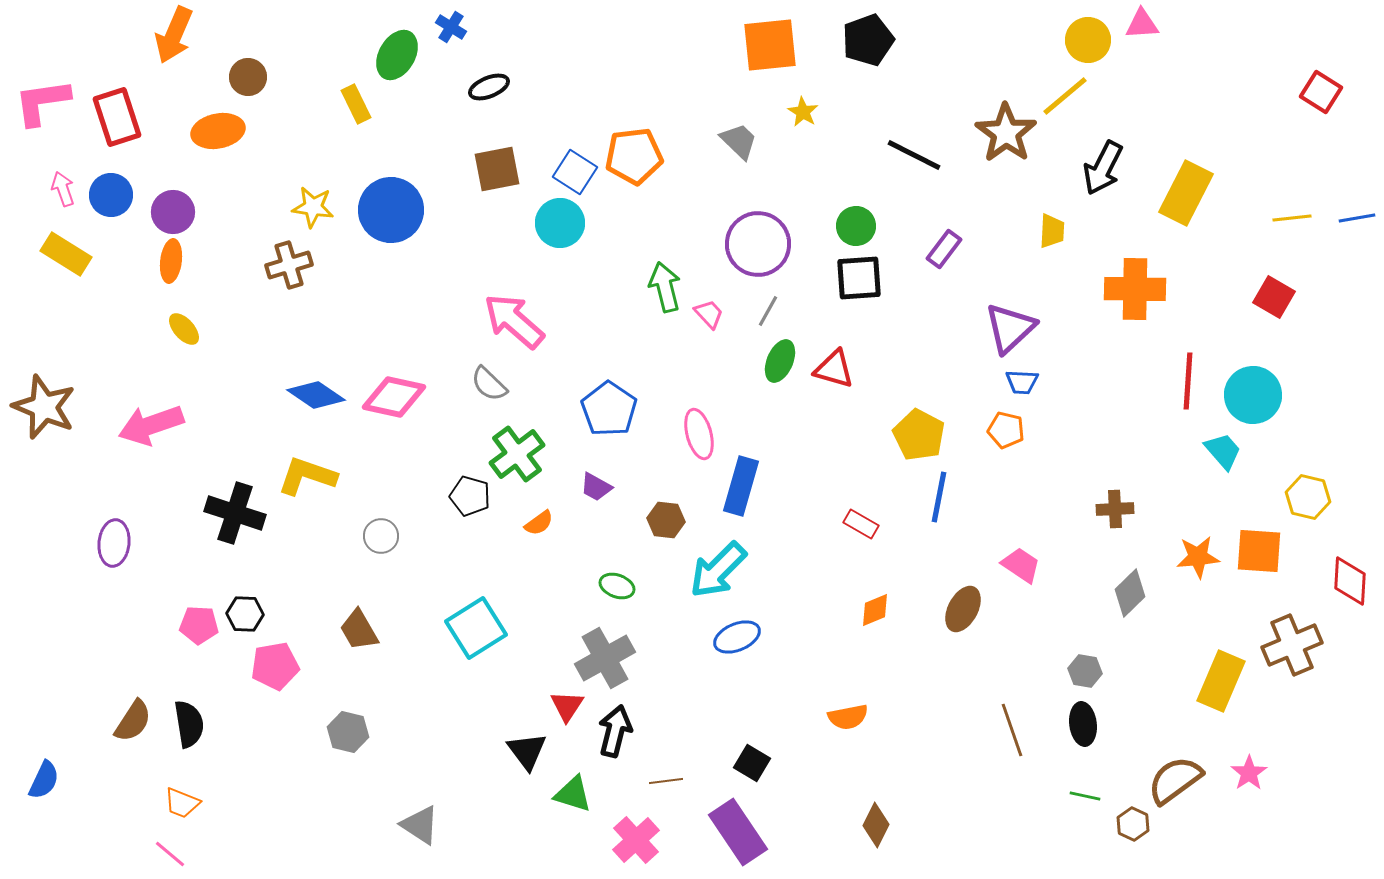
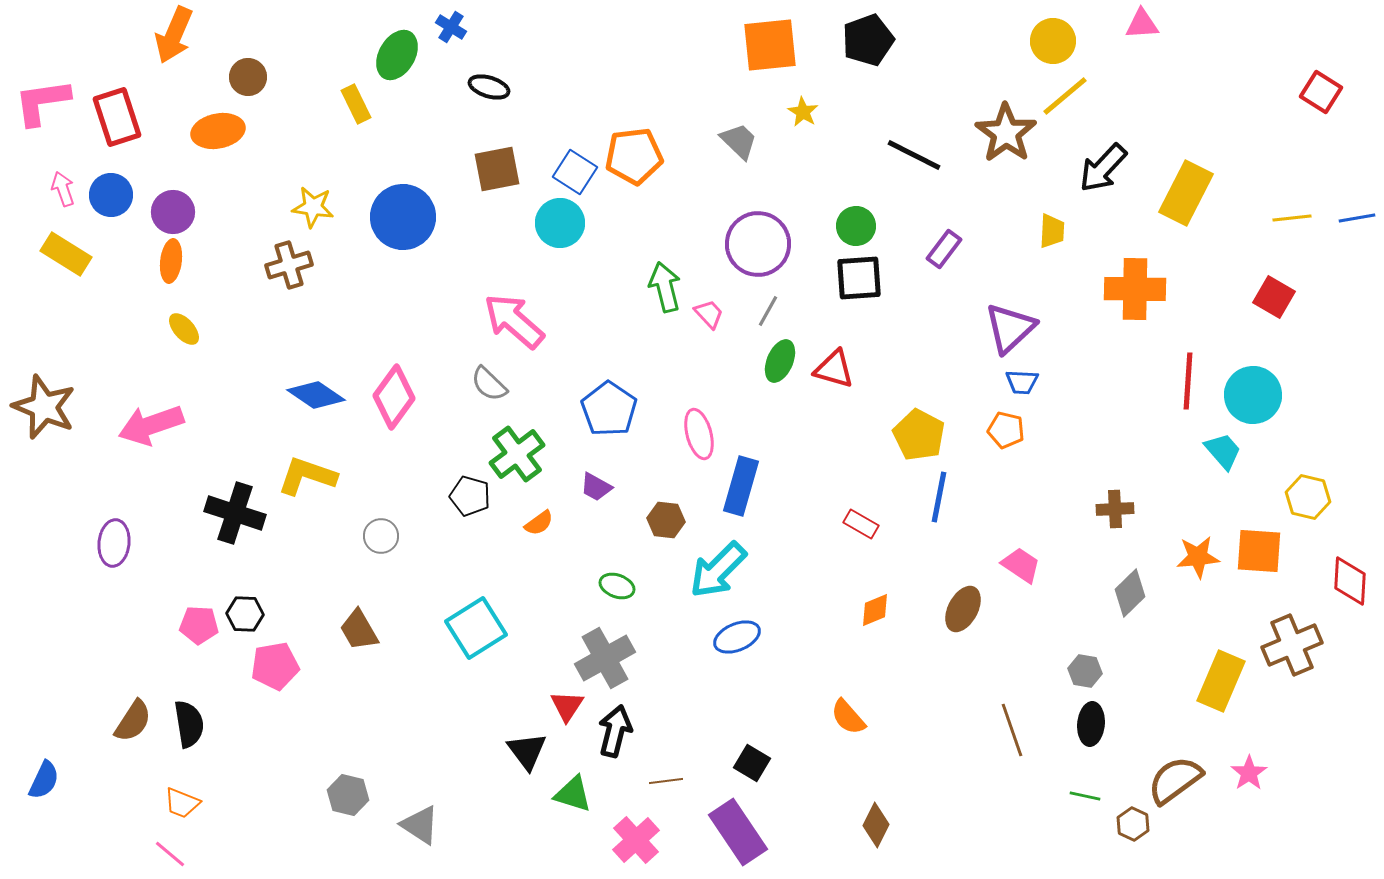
yellow circle at (1088, 40): moved 35 px left, 1 px down
black ellipse at (489, 87): rotated 39 degrees clockwise
black arrow at (1103, 168): rotated 16 degrees clockwise
blue circle at (391, 210): moved 12 px right, 7 px down
pink diamond at (394, 397): rotated 66 degrees counterclockwise
orange semicircle at (848, 717): rotated 60 degrees clockwise
black ellipse at (1083, 724): moved 8 px right; rotated 12 degrees clockwise
gray hexagon at (348, 732): moved 63 px down
